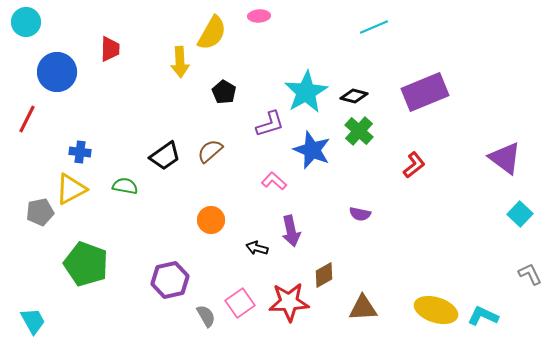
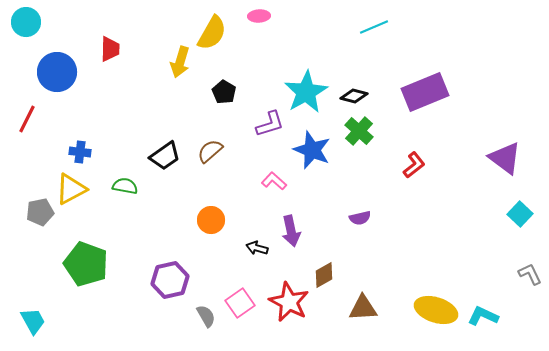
yellow arrow: rotated 20 degrees clockwise
purple semicircle: moved 4 px down; rotated 25 degrees counterclockwise
red star: rotated 30 degrees clockwise
